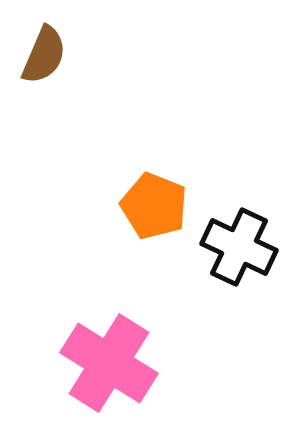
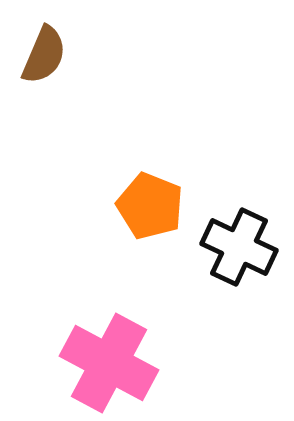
orange pentagon: moved 4 px left
pink cross: rotated 4 degrees counterclockwise
